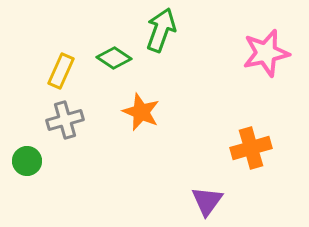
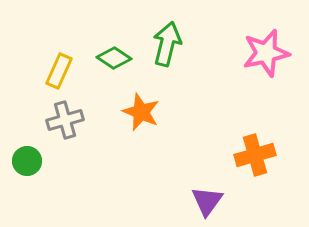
green arrow: moved 6 px right, 14 px down; rotated 6 degrees counterclockwise
yellow rectangle: moved 2 px left
orange cross: moved 4 px right, 7 px down
